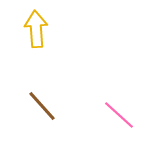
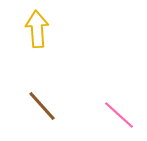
yellow arrow: moved 1 px right
